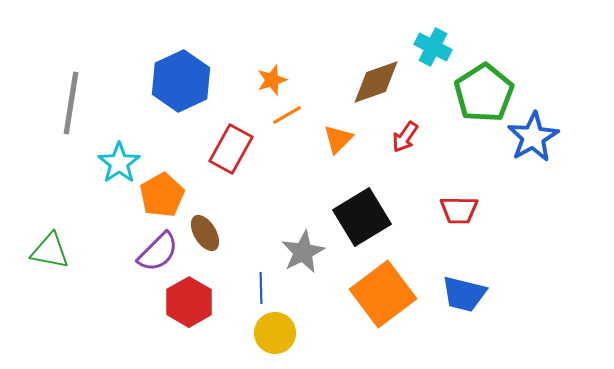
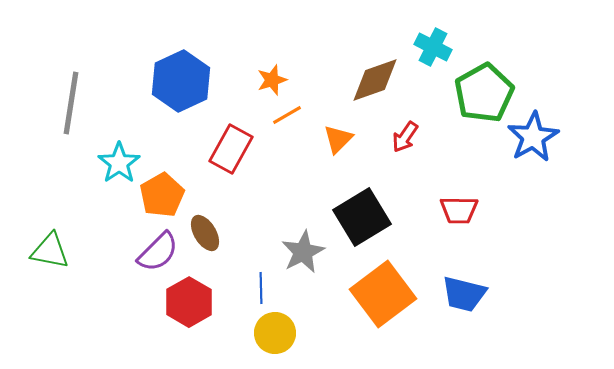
brown diamond: moved 1 px left, 2 px up
green pentagon: rotated 4 degrees clockwise
